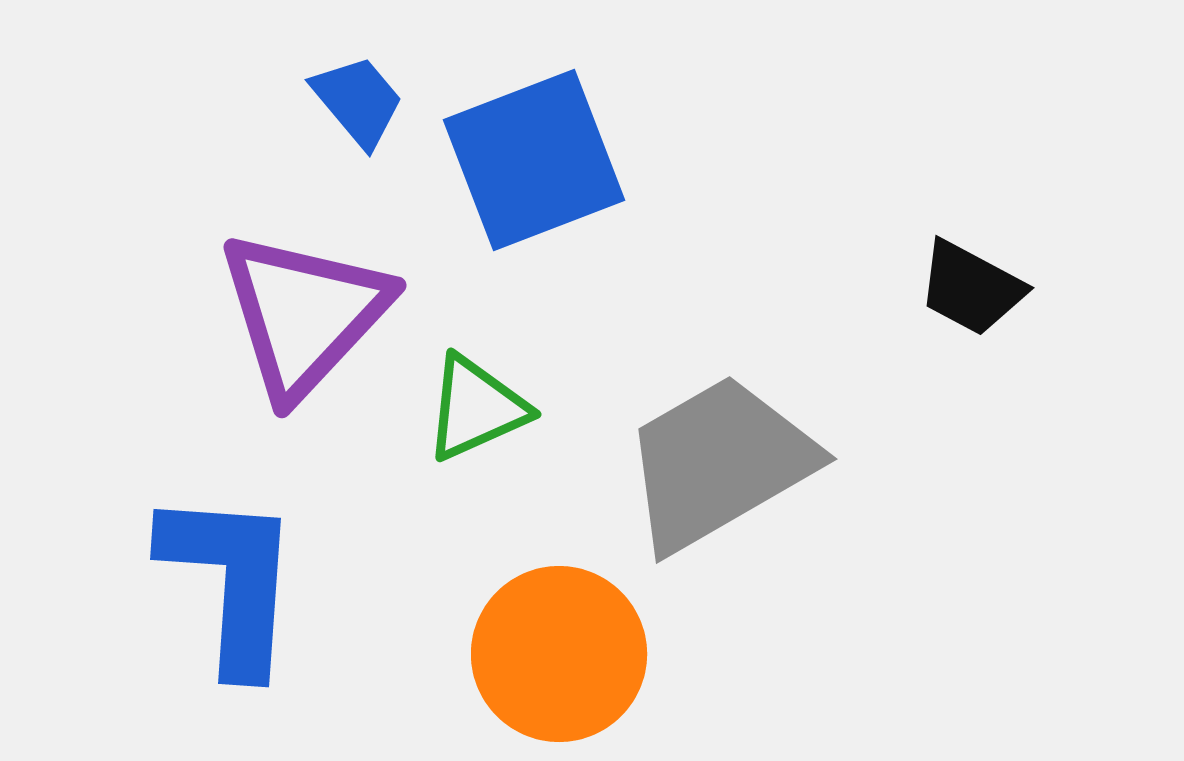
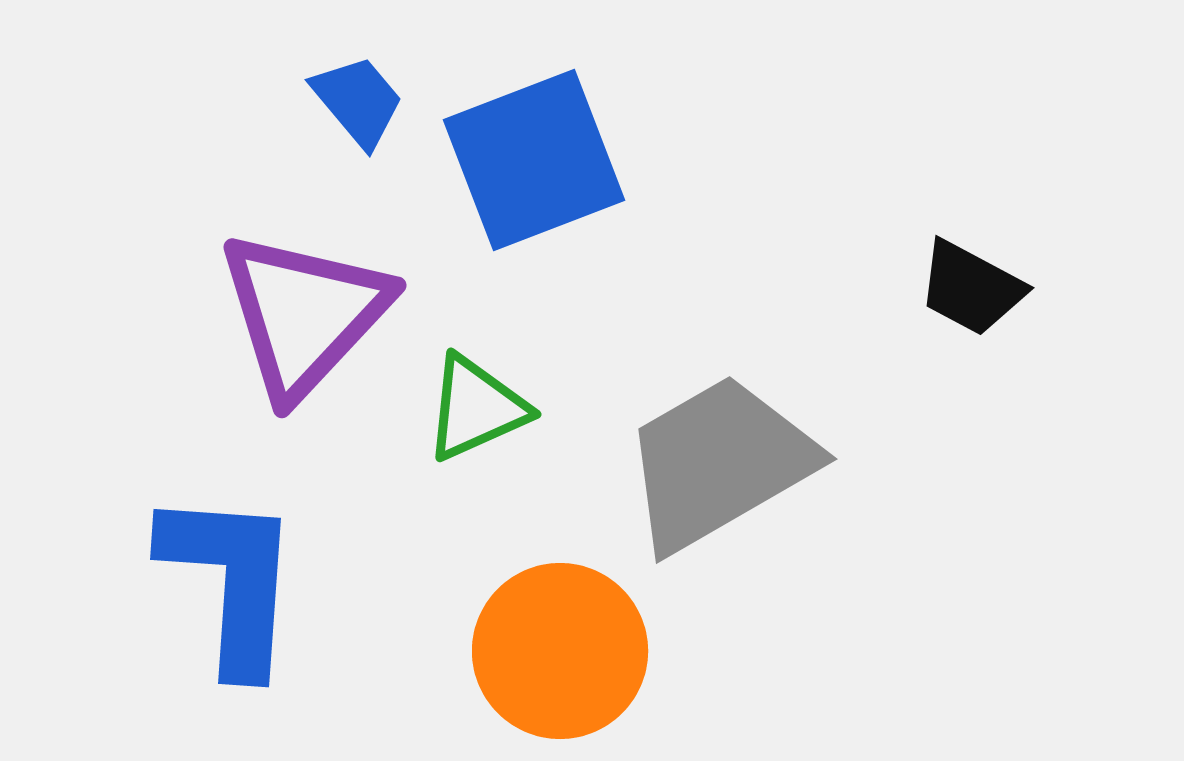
orange circle: moved 1 px right, 3 px up
